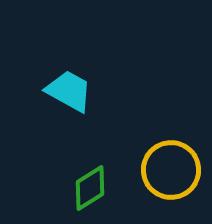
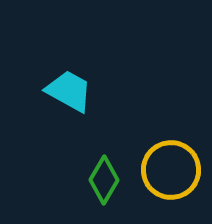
green diamond: moved 14 px right, 8 px up; rotated 27 degrees counterclockwise
